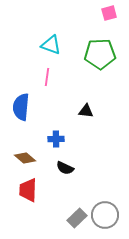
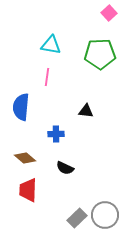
pink square: rotated 28 degrees counterclockwise
cyan triangle: rotated 10 degrees counterclockwise
blue cross: moved 5 px up
